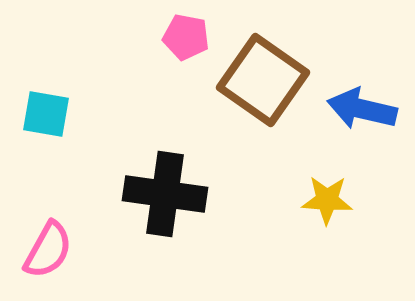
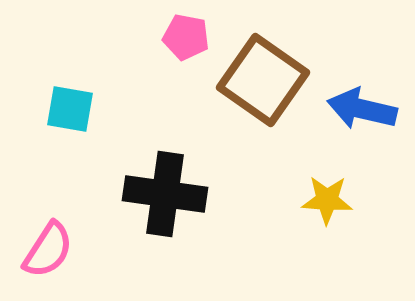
cyan square: moved 24 px right, 5 px up
pink semicircle: rotated 4 degrees clockwise
